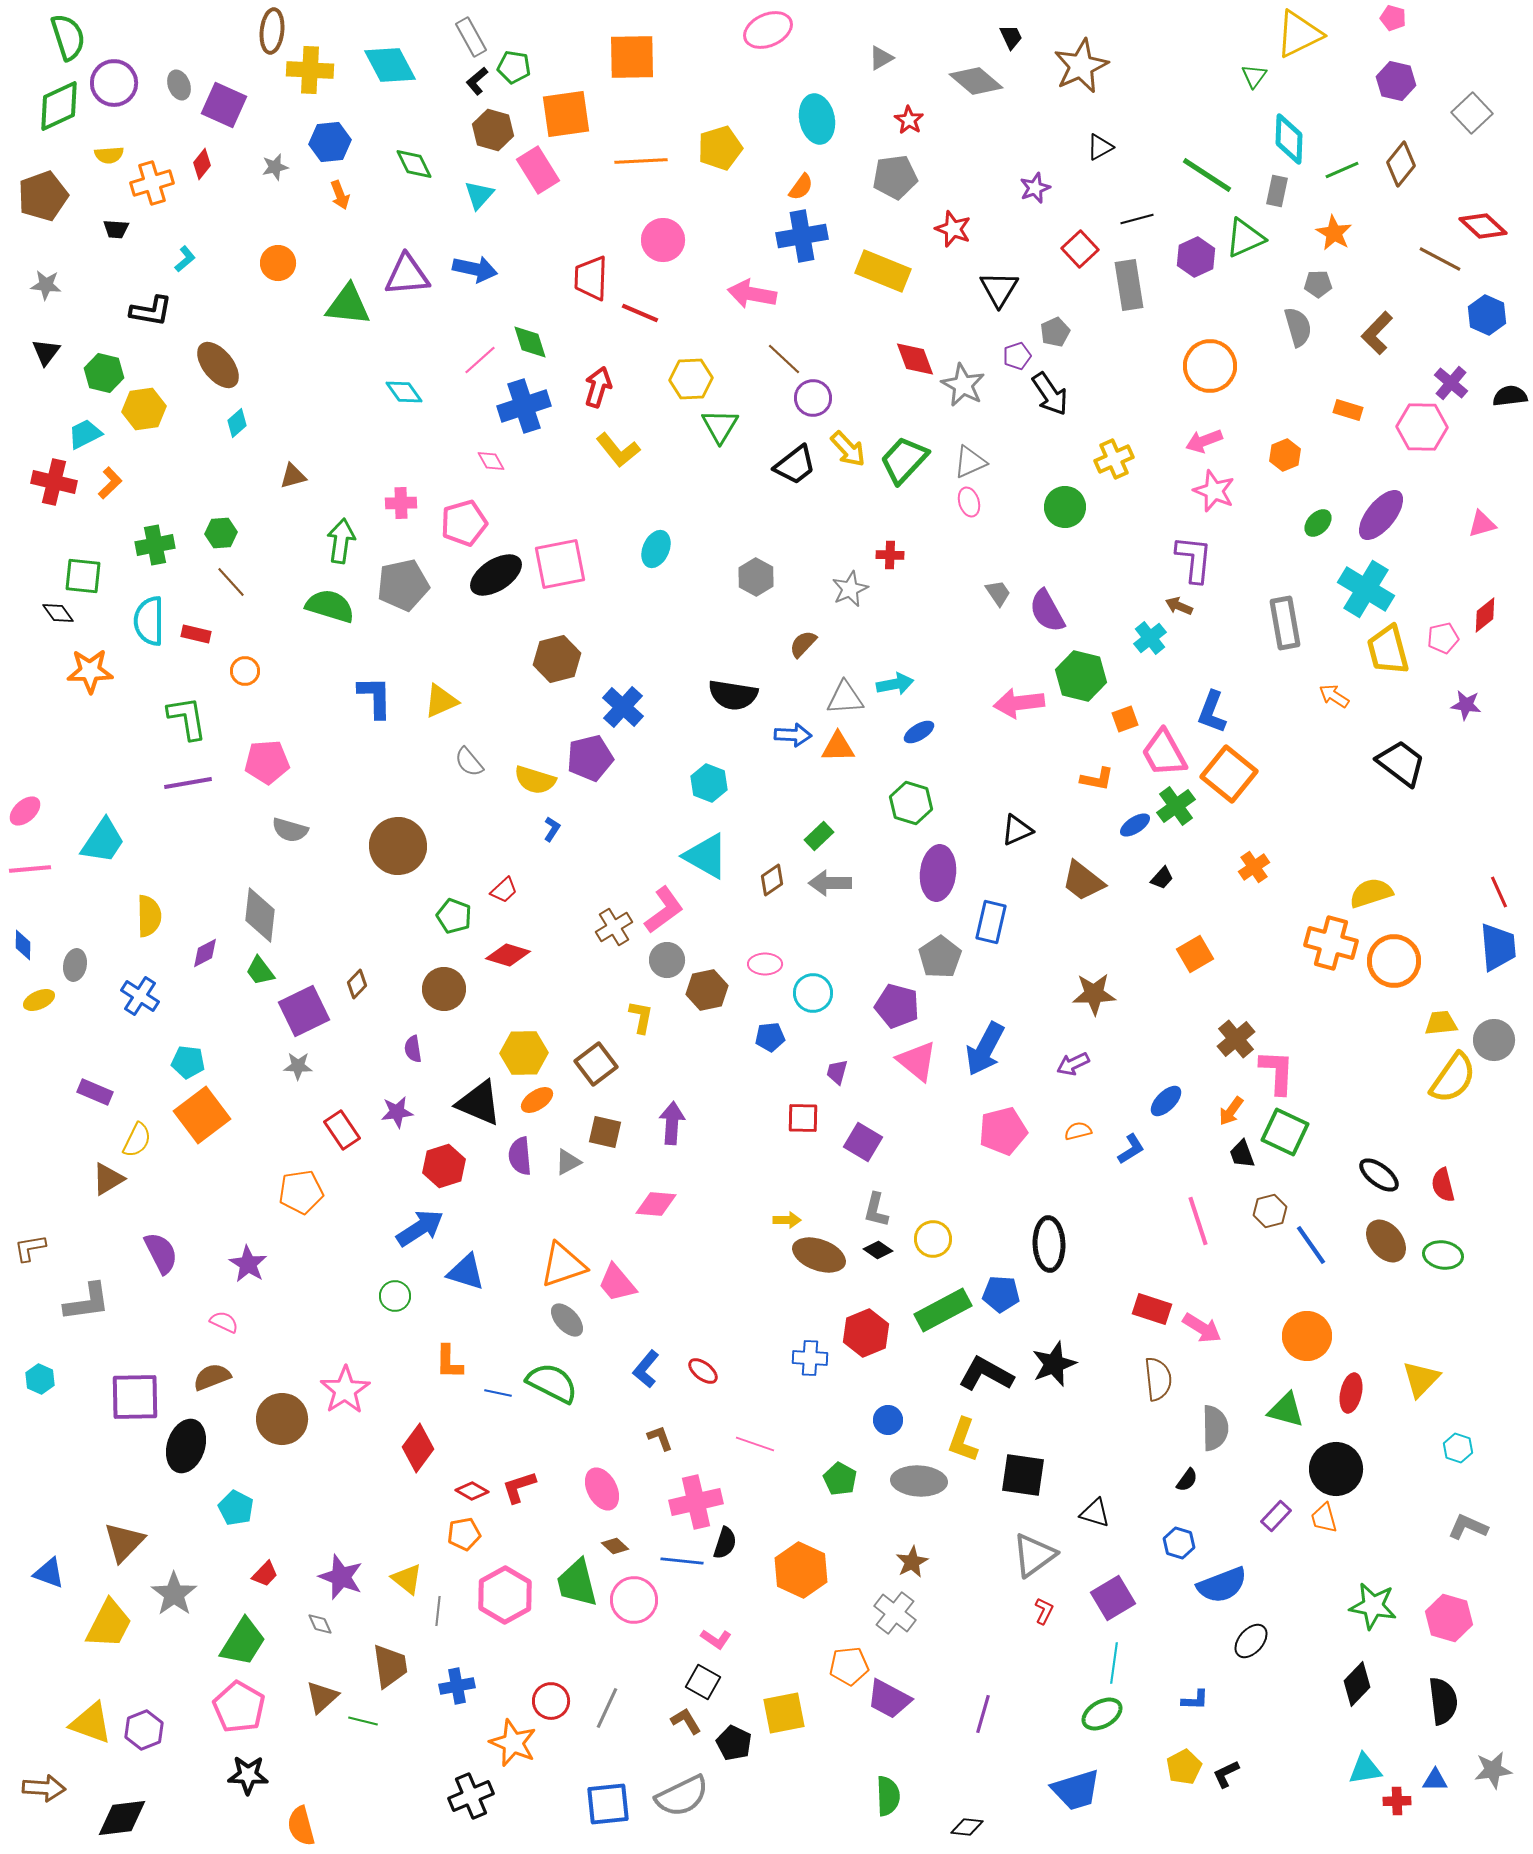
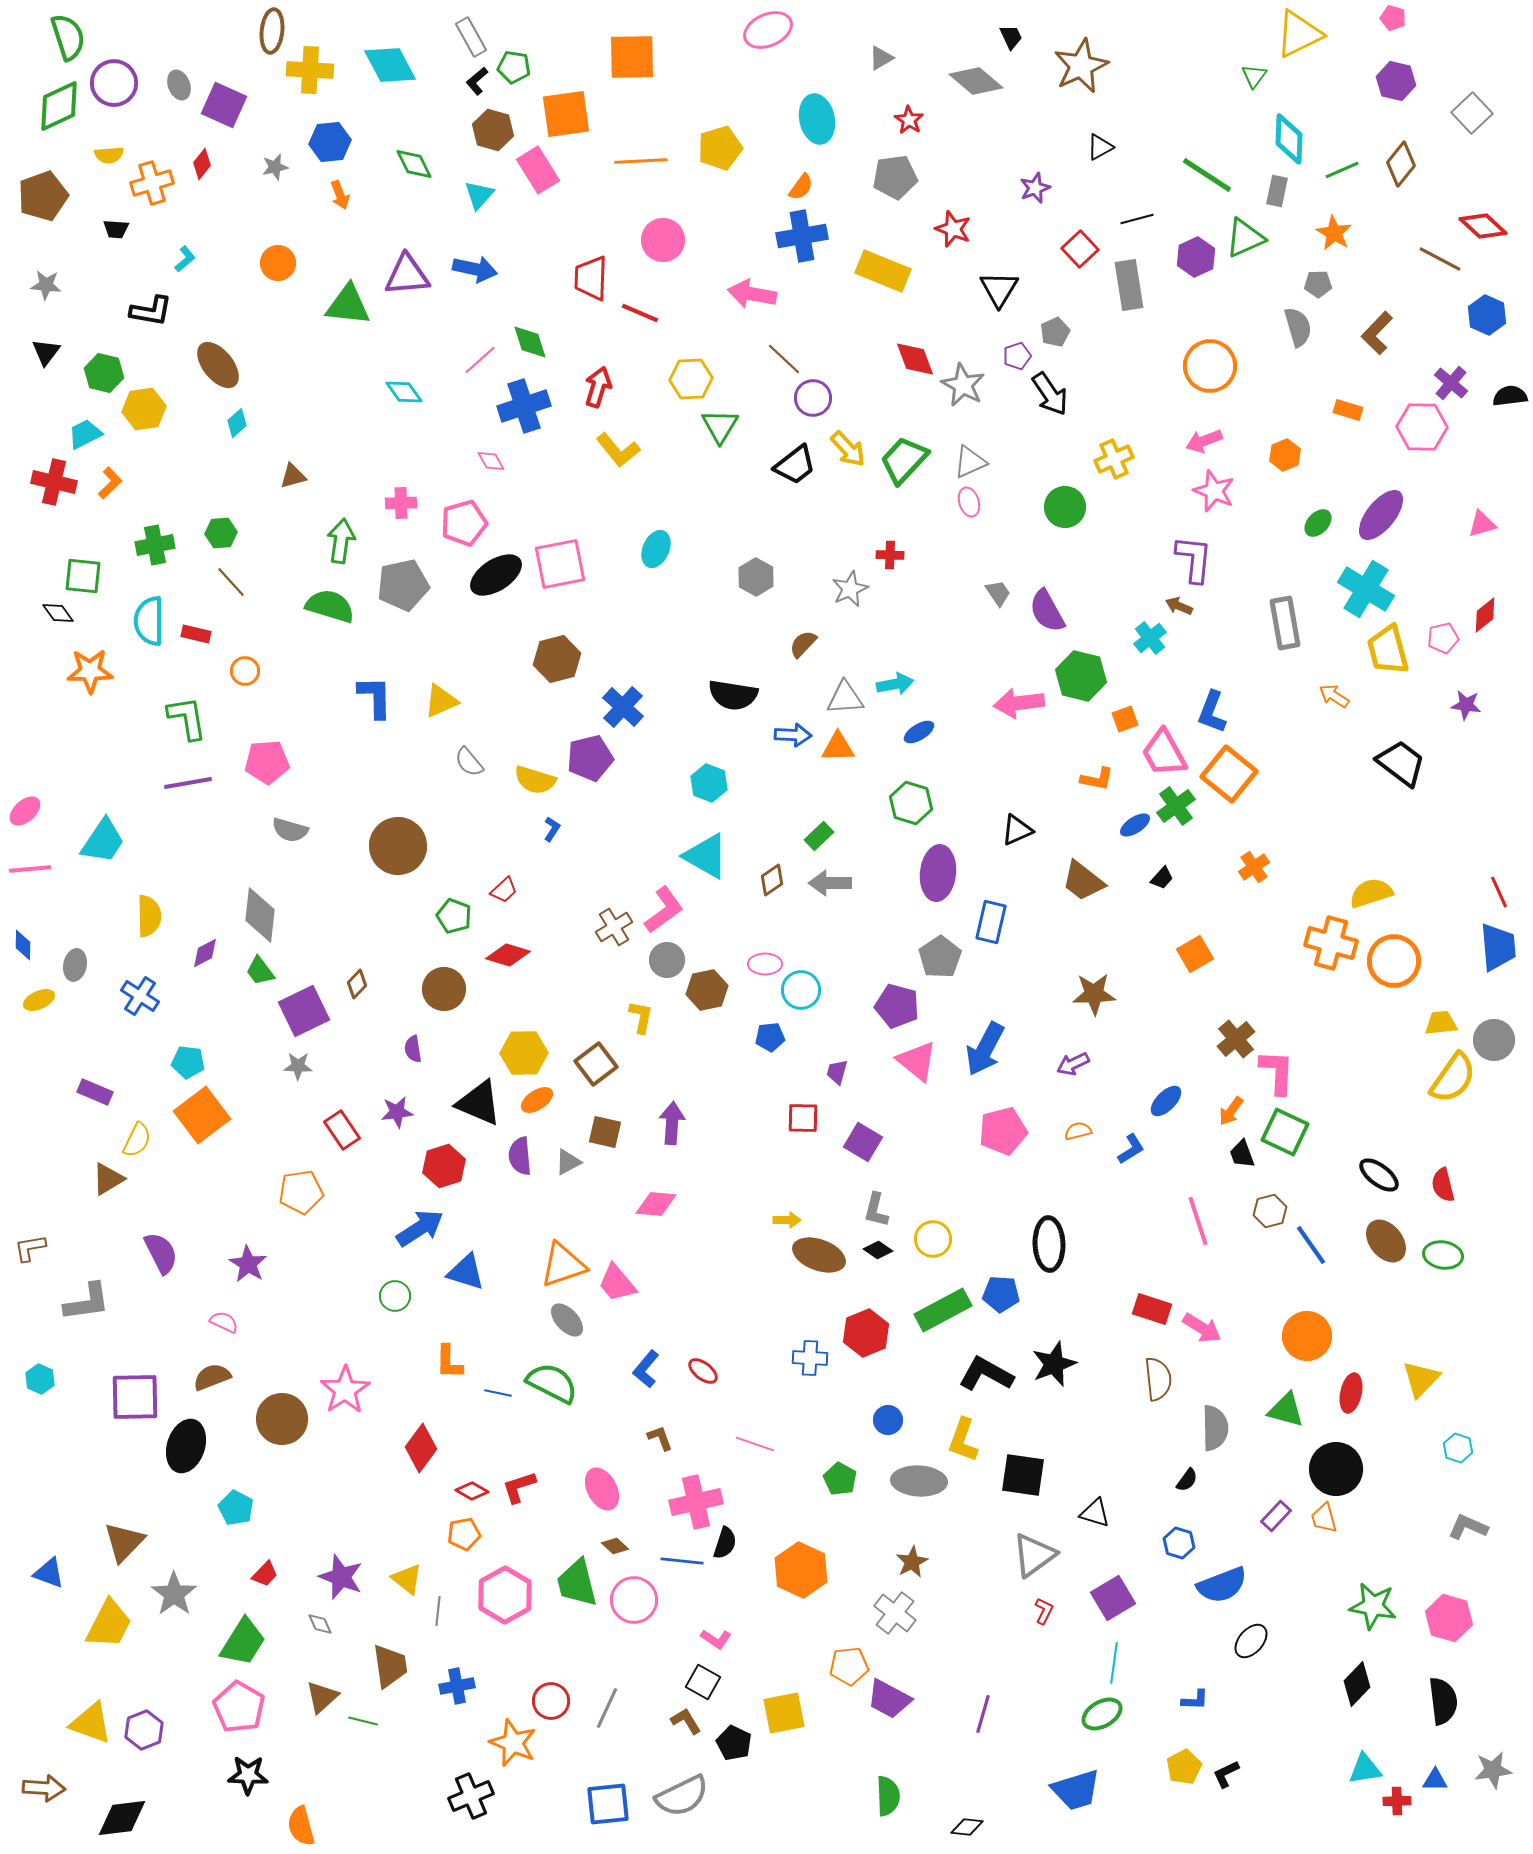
cyan circle at (813, 993): moved 12 px left, 3 px up
red diamond at (418, 1448): moved 3 px right
